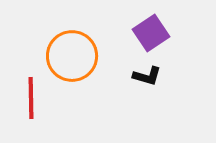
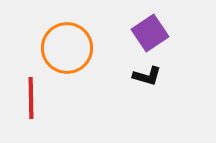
purple square: moved 1 px left
orange circle: moved 5 px left, 8 px up
